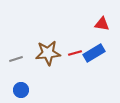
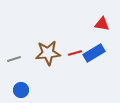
gray line: moved 2 px left
